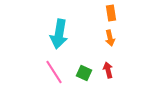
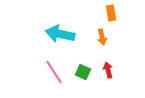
cyan arrow: moved 1 px right; rotated 92 degrees clockwise
orange arrow: moved 8 px left, 1 px up
green square: moved 1 px left, 1 px up
